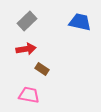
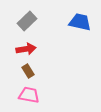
brown rectangle: moved 14 px left, 2 px down; rotated 24 degrees clockwise
